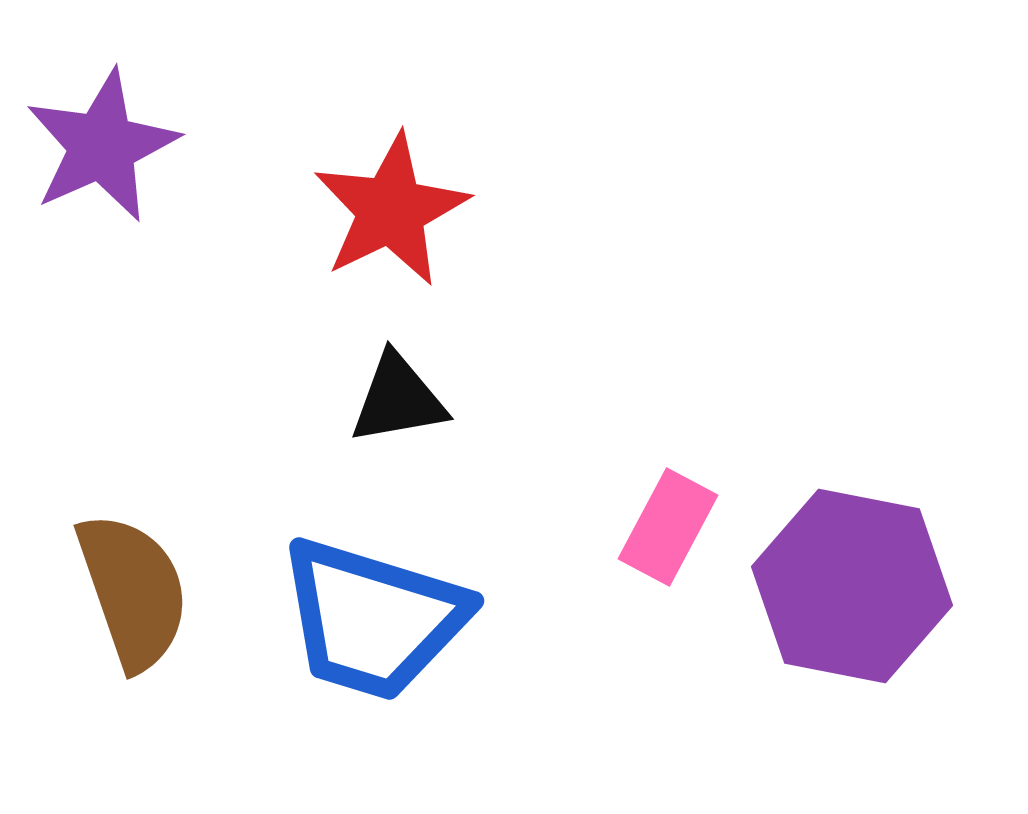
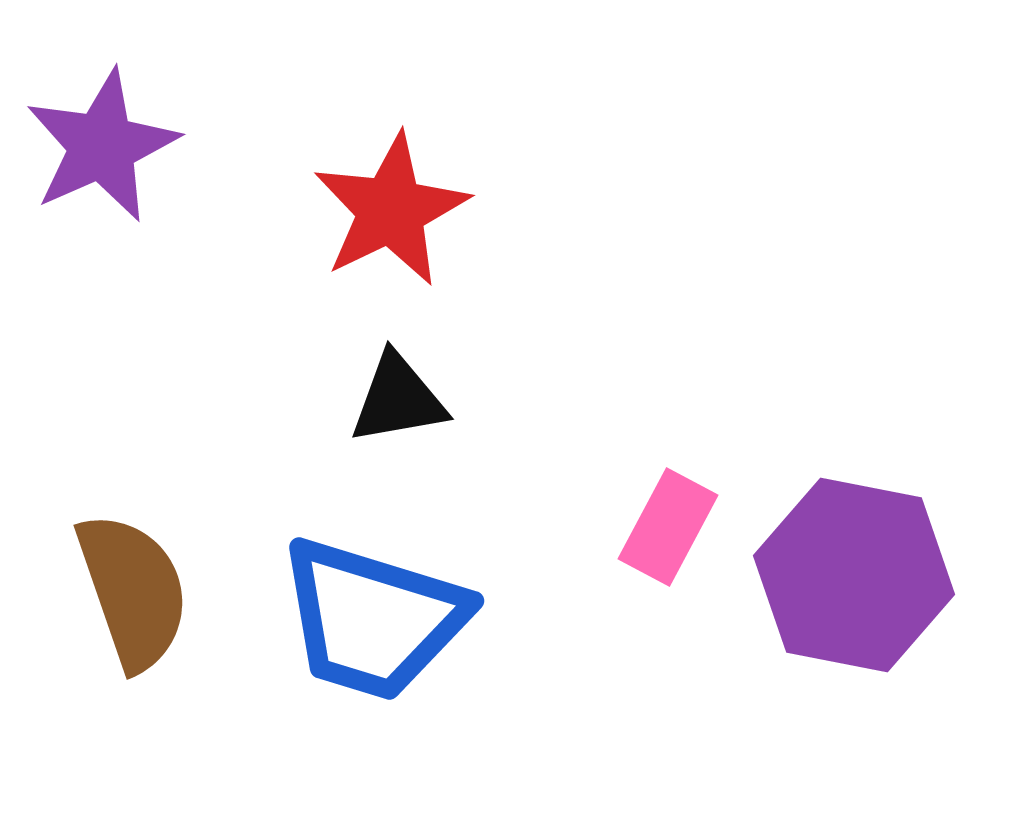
purple hexagon: moved 2 px right, 11 px up
